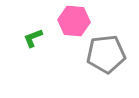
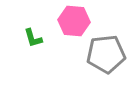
green L-shape: rotated 85 degrees counterclockwise
